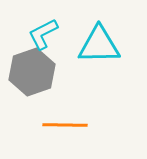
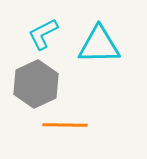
gray hexagon: moved 4 px right, 12 px down; rotated 6 degrees counterclockwise
